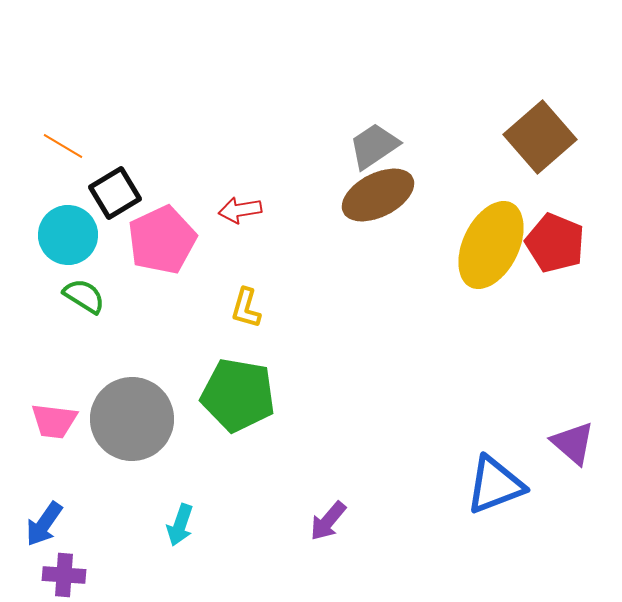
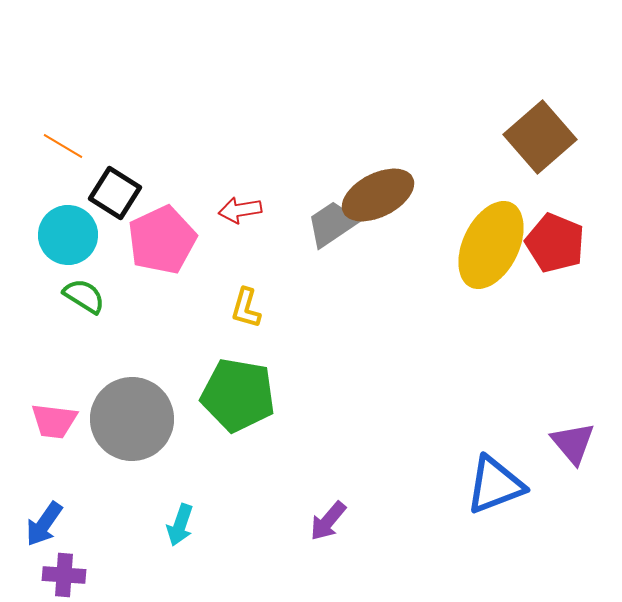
gray trapezoid: moved 42 px left, 78 px down
black square: rotated 27 degrees counterclockwise
purple triangle: rotated 9 degrees clockwise
